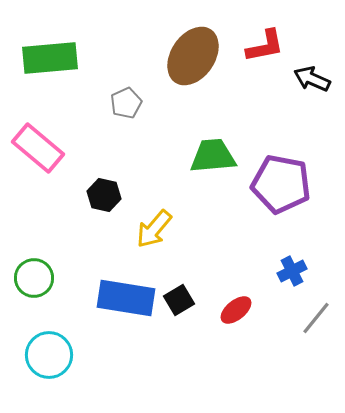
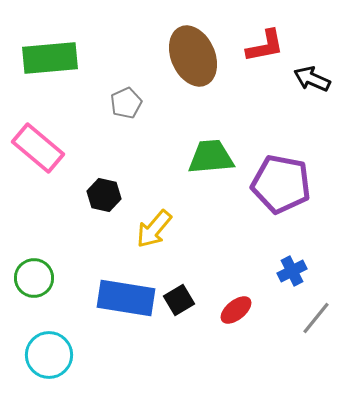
brown ellipse: rotated 58 degrees counterclockwise
green trapezoid: moved 2 px left, 1 px down
